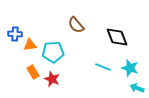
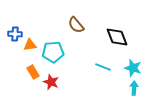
cyan star: moved 3 px right
red star: moved 1 px left, 3 px down
cyan arrow: moved 3 px left; rotated 72 degrees clockwise
